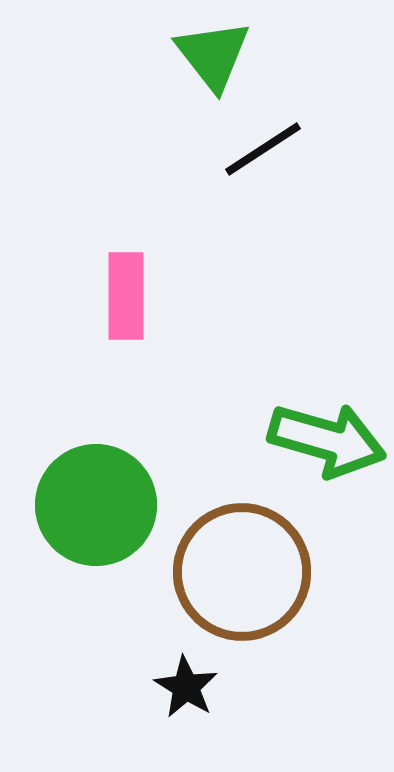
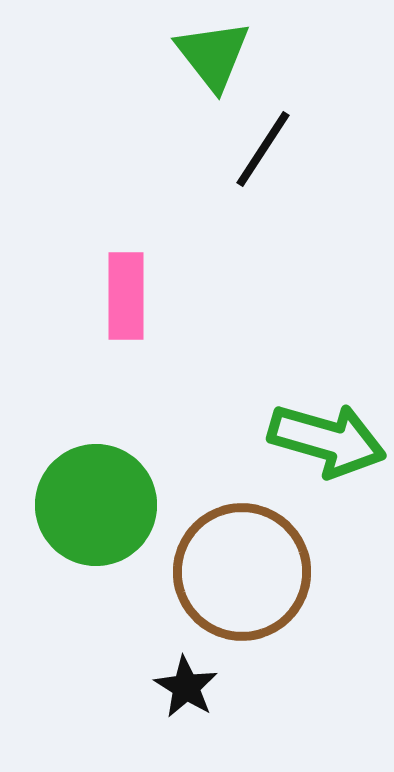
black line: rotated 24 degrees counterclockwise
